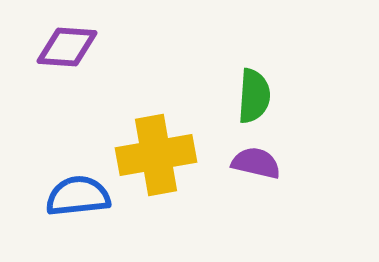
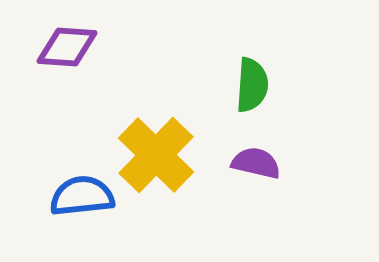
green semicircle: moved 2 px left, 11 px up
yellow cross: rotated 36 degrees counterclockwise
blue semicircle: moved 4 px right
